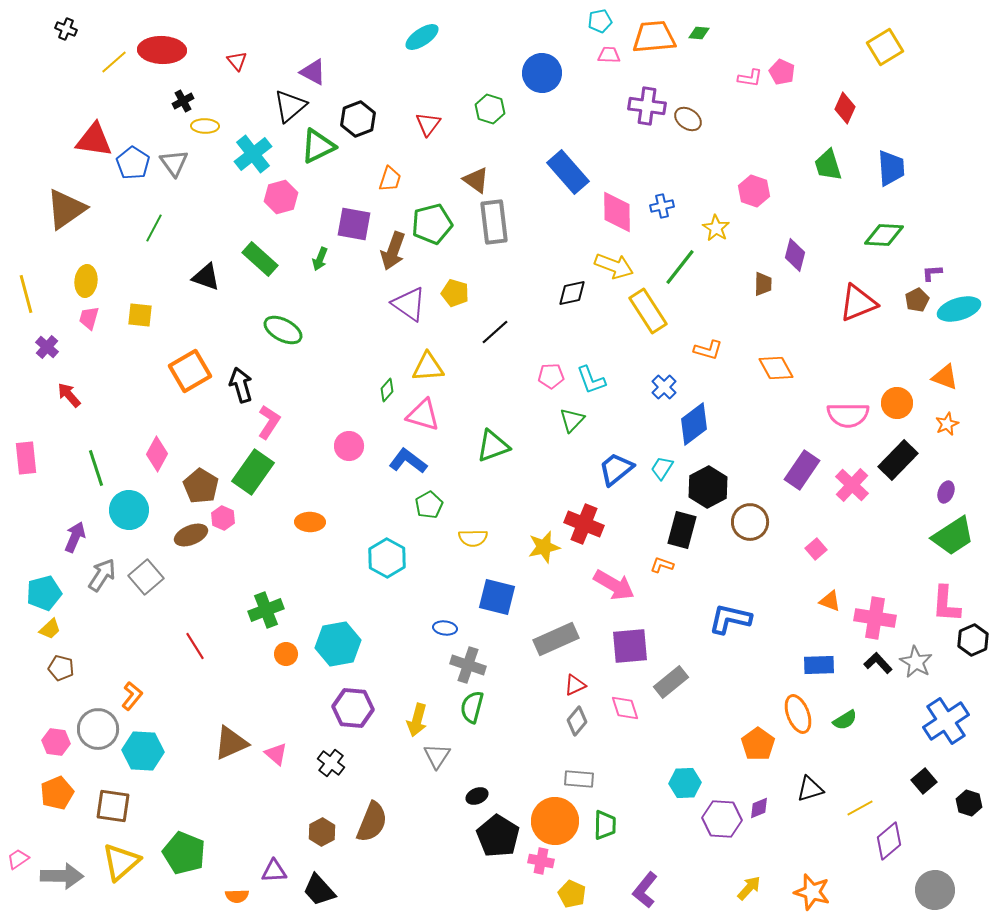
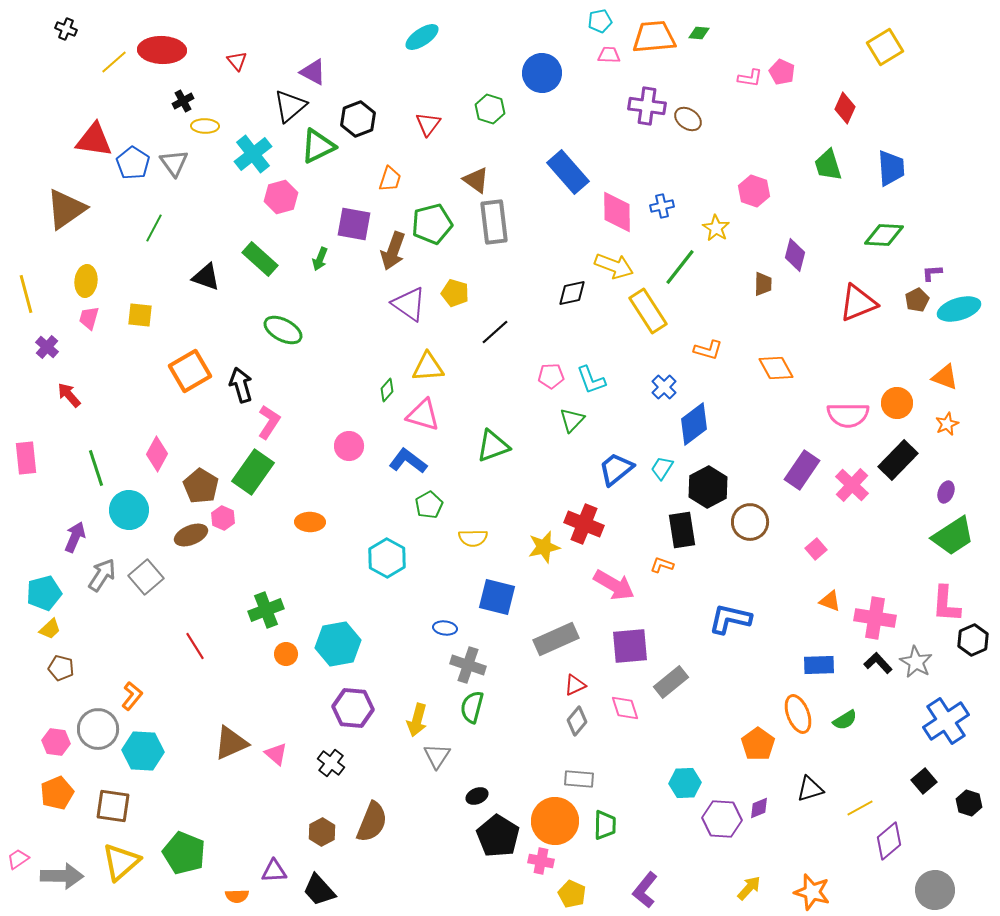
black rectangle at (682, 530): rotated 24 degrees counterclockwise
